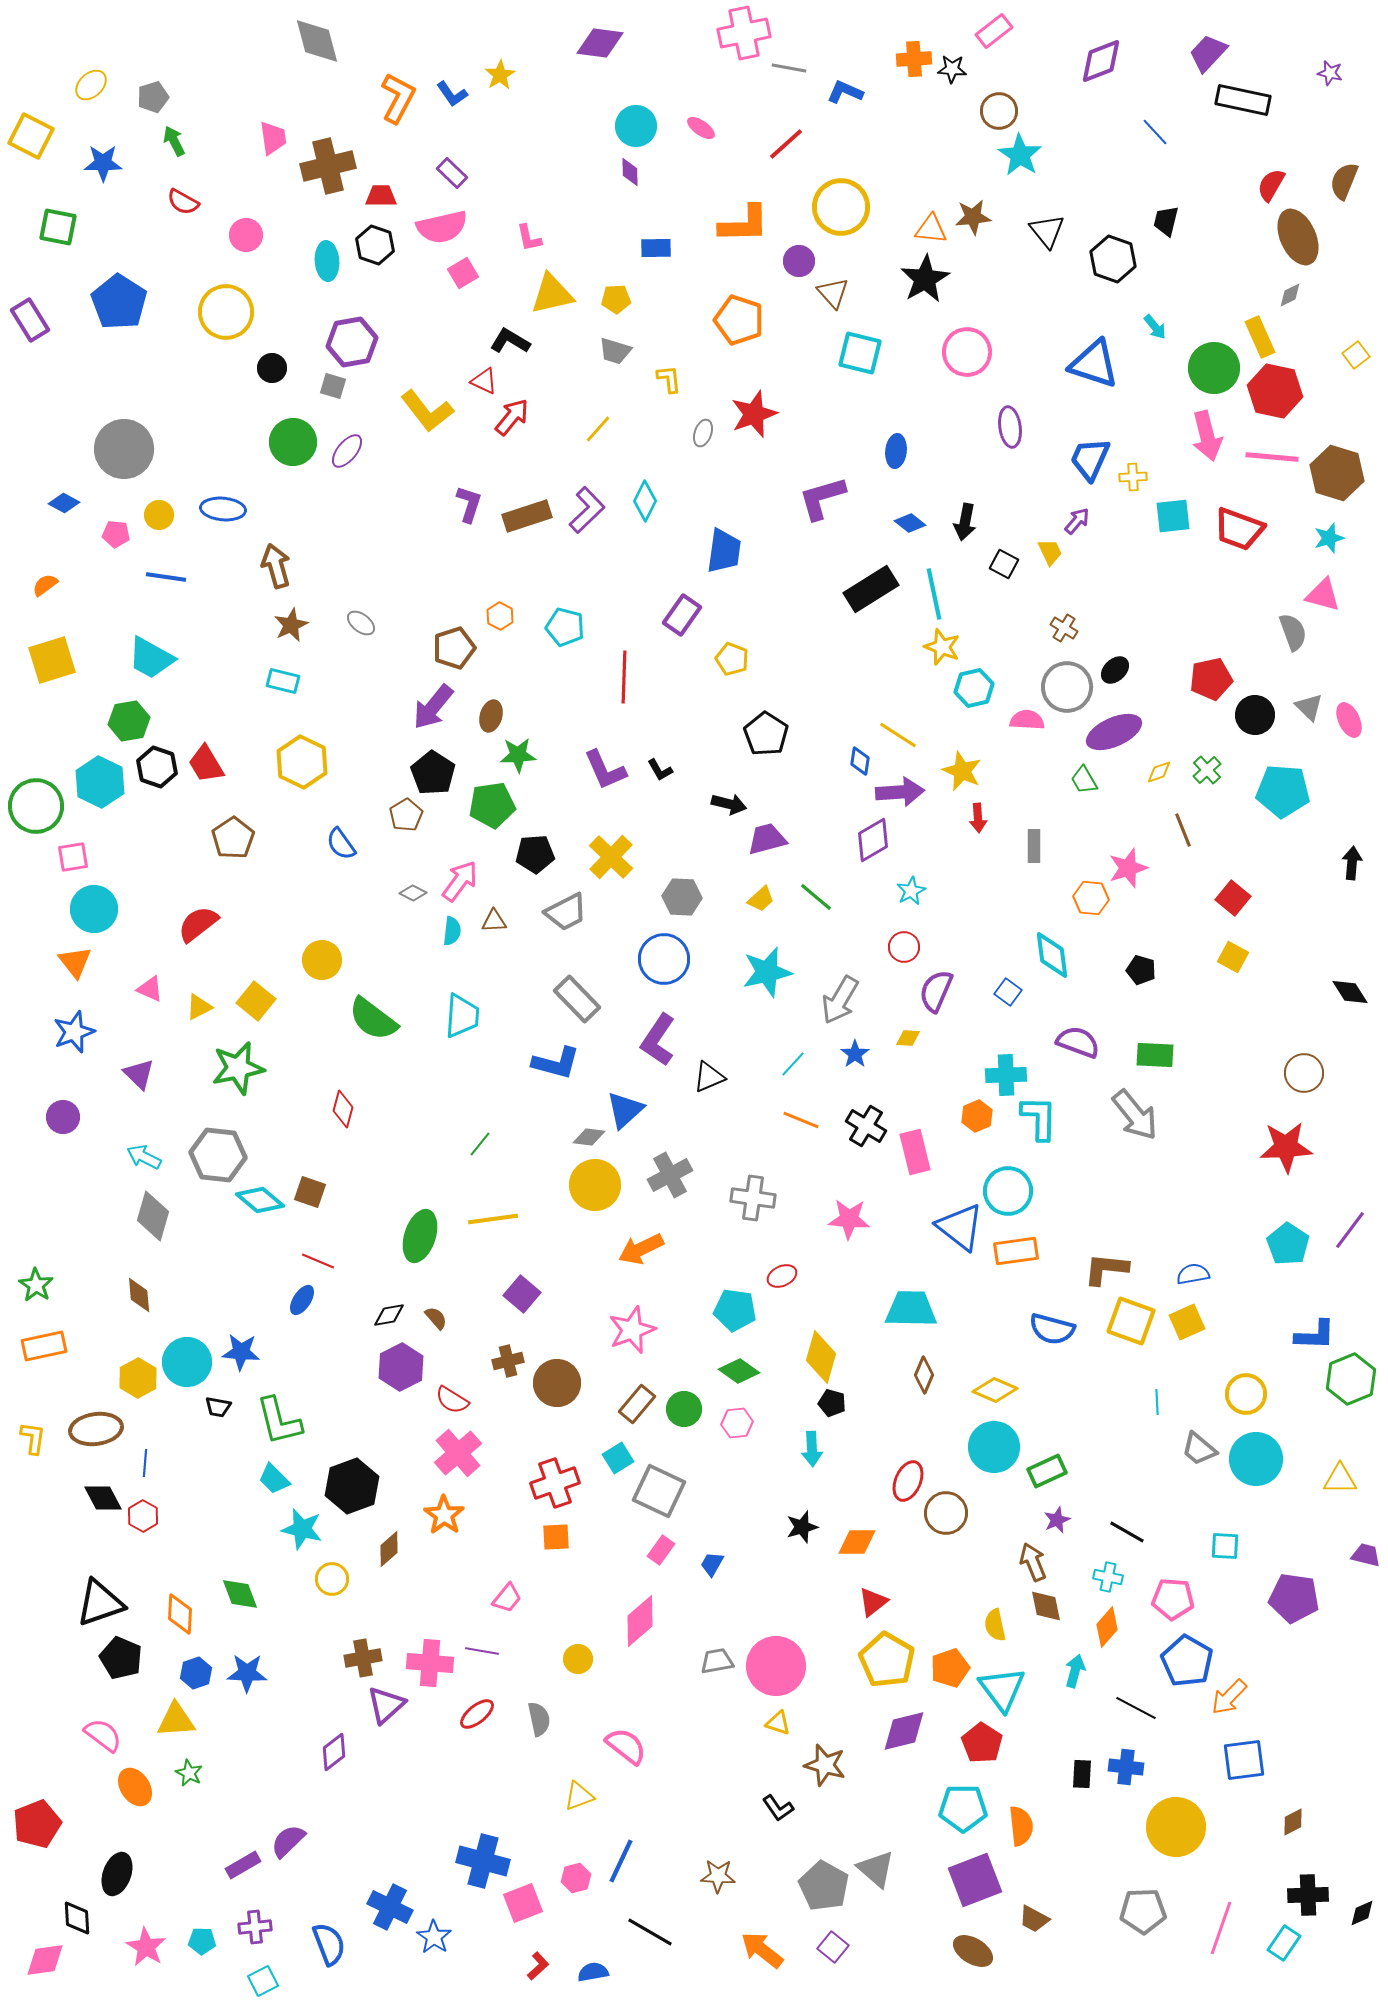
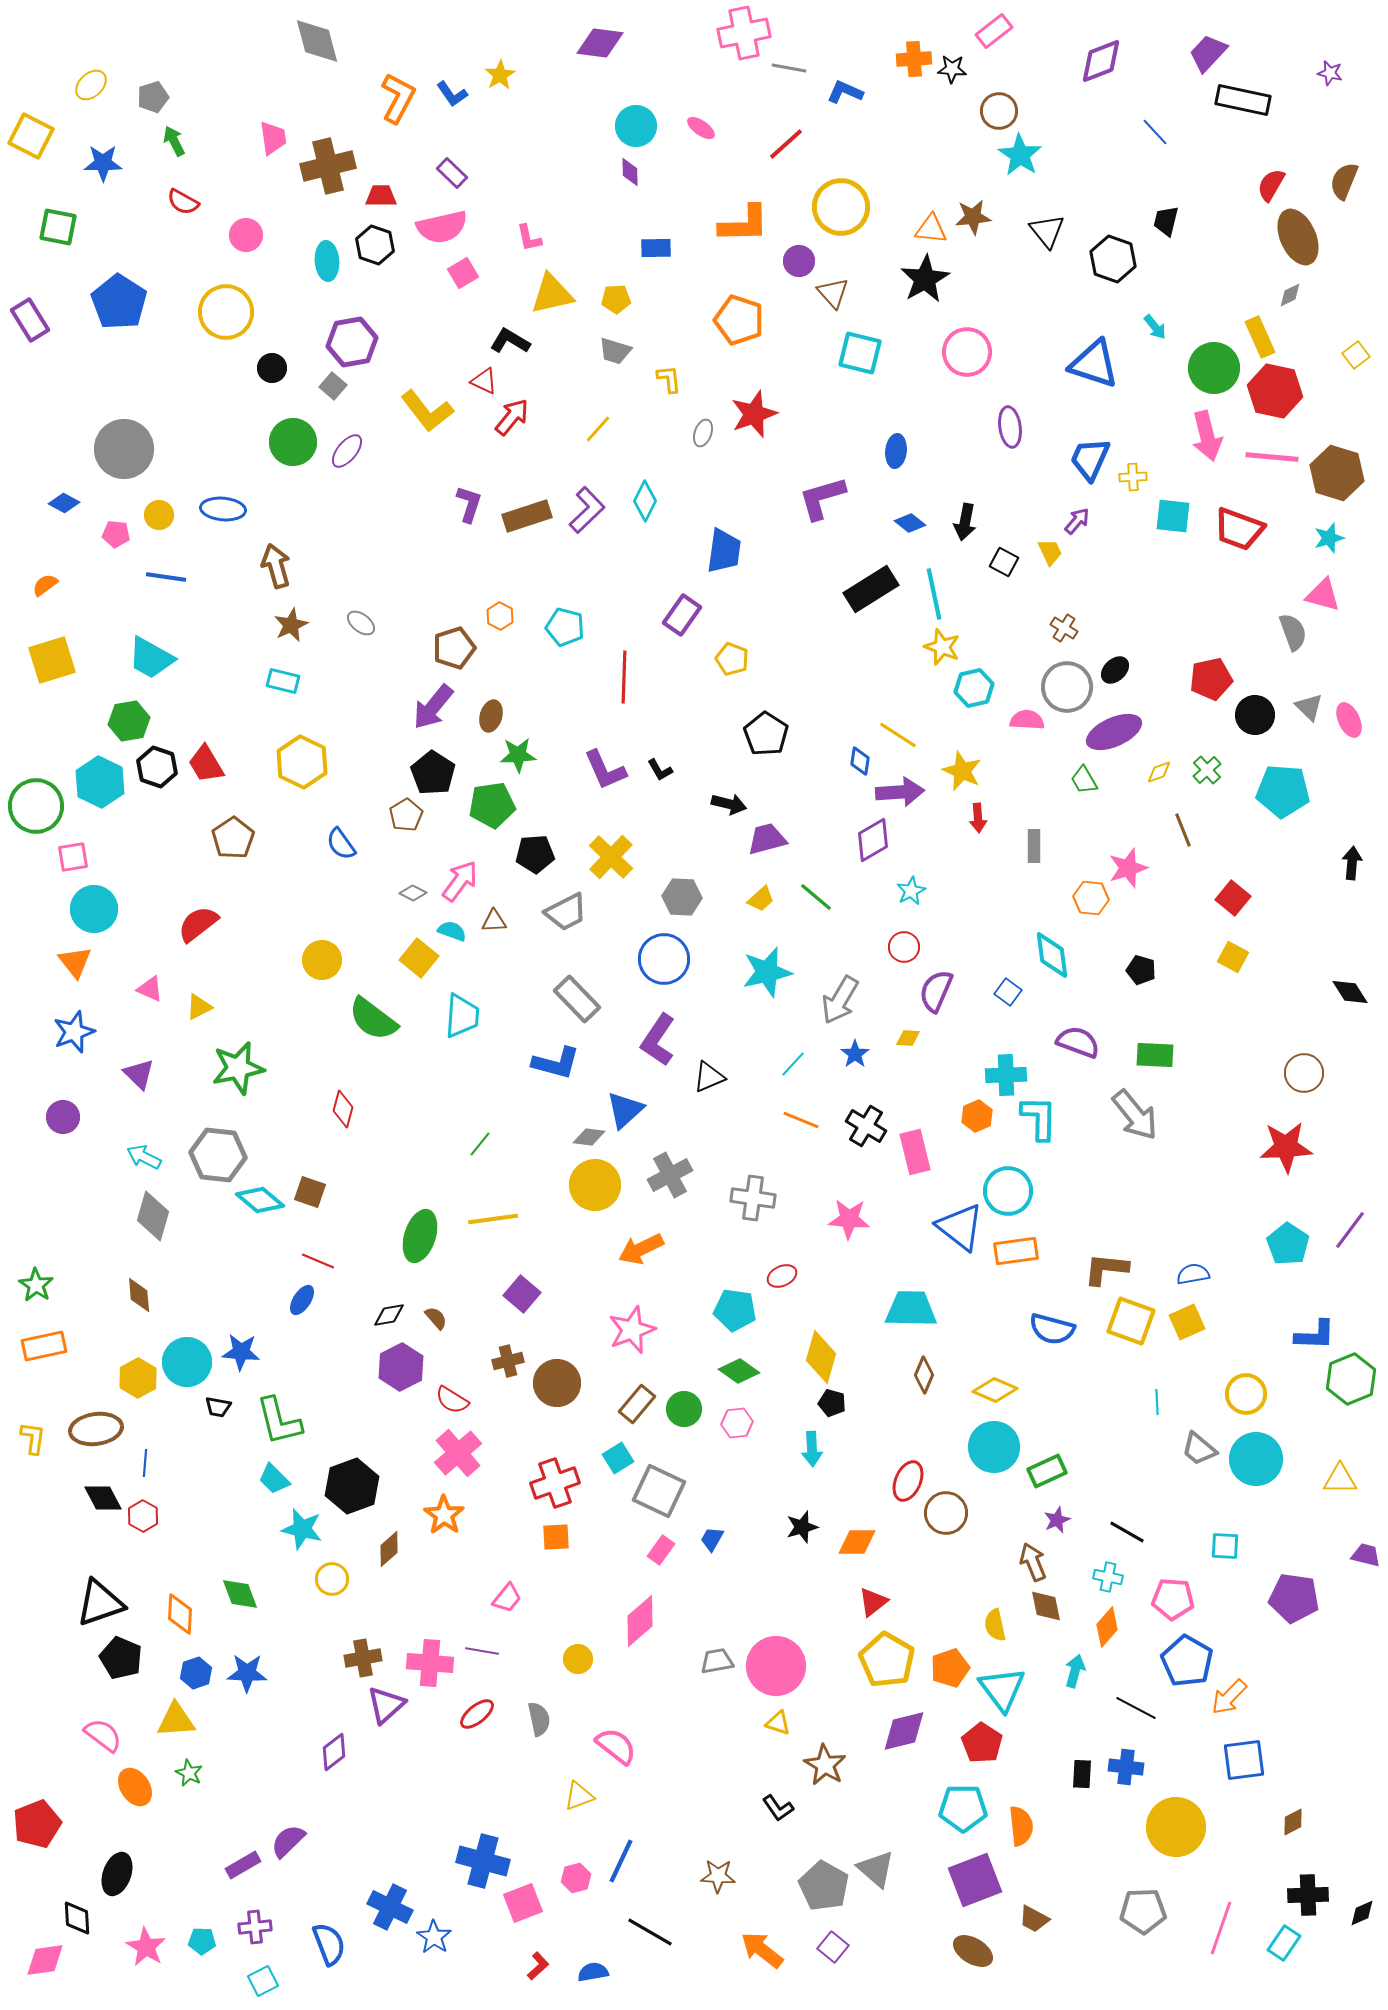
gray square at (333, 386): rotated 24 degrees clockwise
cyan square at (1173, 516): rotated 12 degrees clockwise
black square at (1004, 564): moved 2 px up
cyan semicircle at (452, 931): rotated 76 degrees counterclockwise
yellow square at (256, 1001): moved 163 px right, 43 px up
blue trapezoid at (712, 1564): moved 25 px up
pink semicircle at (626, 1746): moved 10 px left
brown star at (825, 1765): rotated 15 degrees clockwise
